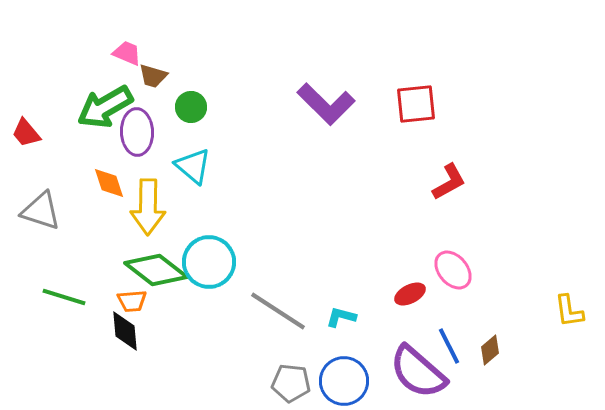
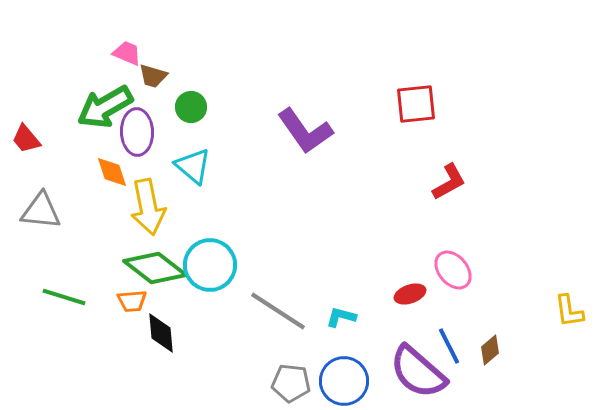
purple L-shape: moved 21 px left, 27 px down; rotated 10 degrees clockwise
red trapezoid: moved 6 px down
orange diamond: moved 3 px right, 11 px up
yellow arrow: rotated 12 degrees counterclockwise
gray triangle: rotated 12 degrees counterclockwise
cyan circle: moved 1 px right, 3 px down
green diamond: moved 1 px left, 2 px up
red ellipse: rotated 8 degrees clockwise
black diamond: moved 36 px right, 2 px down
